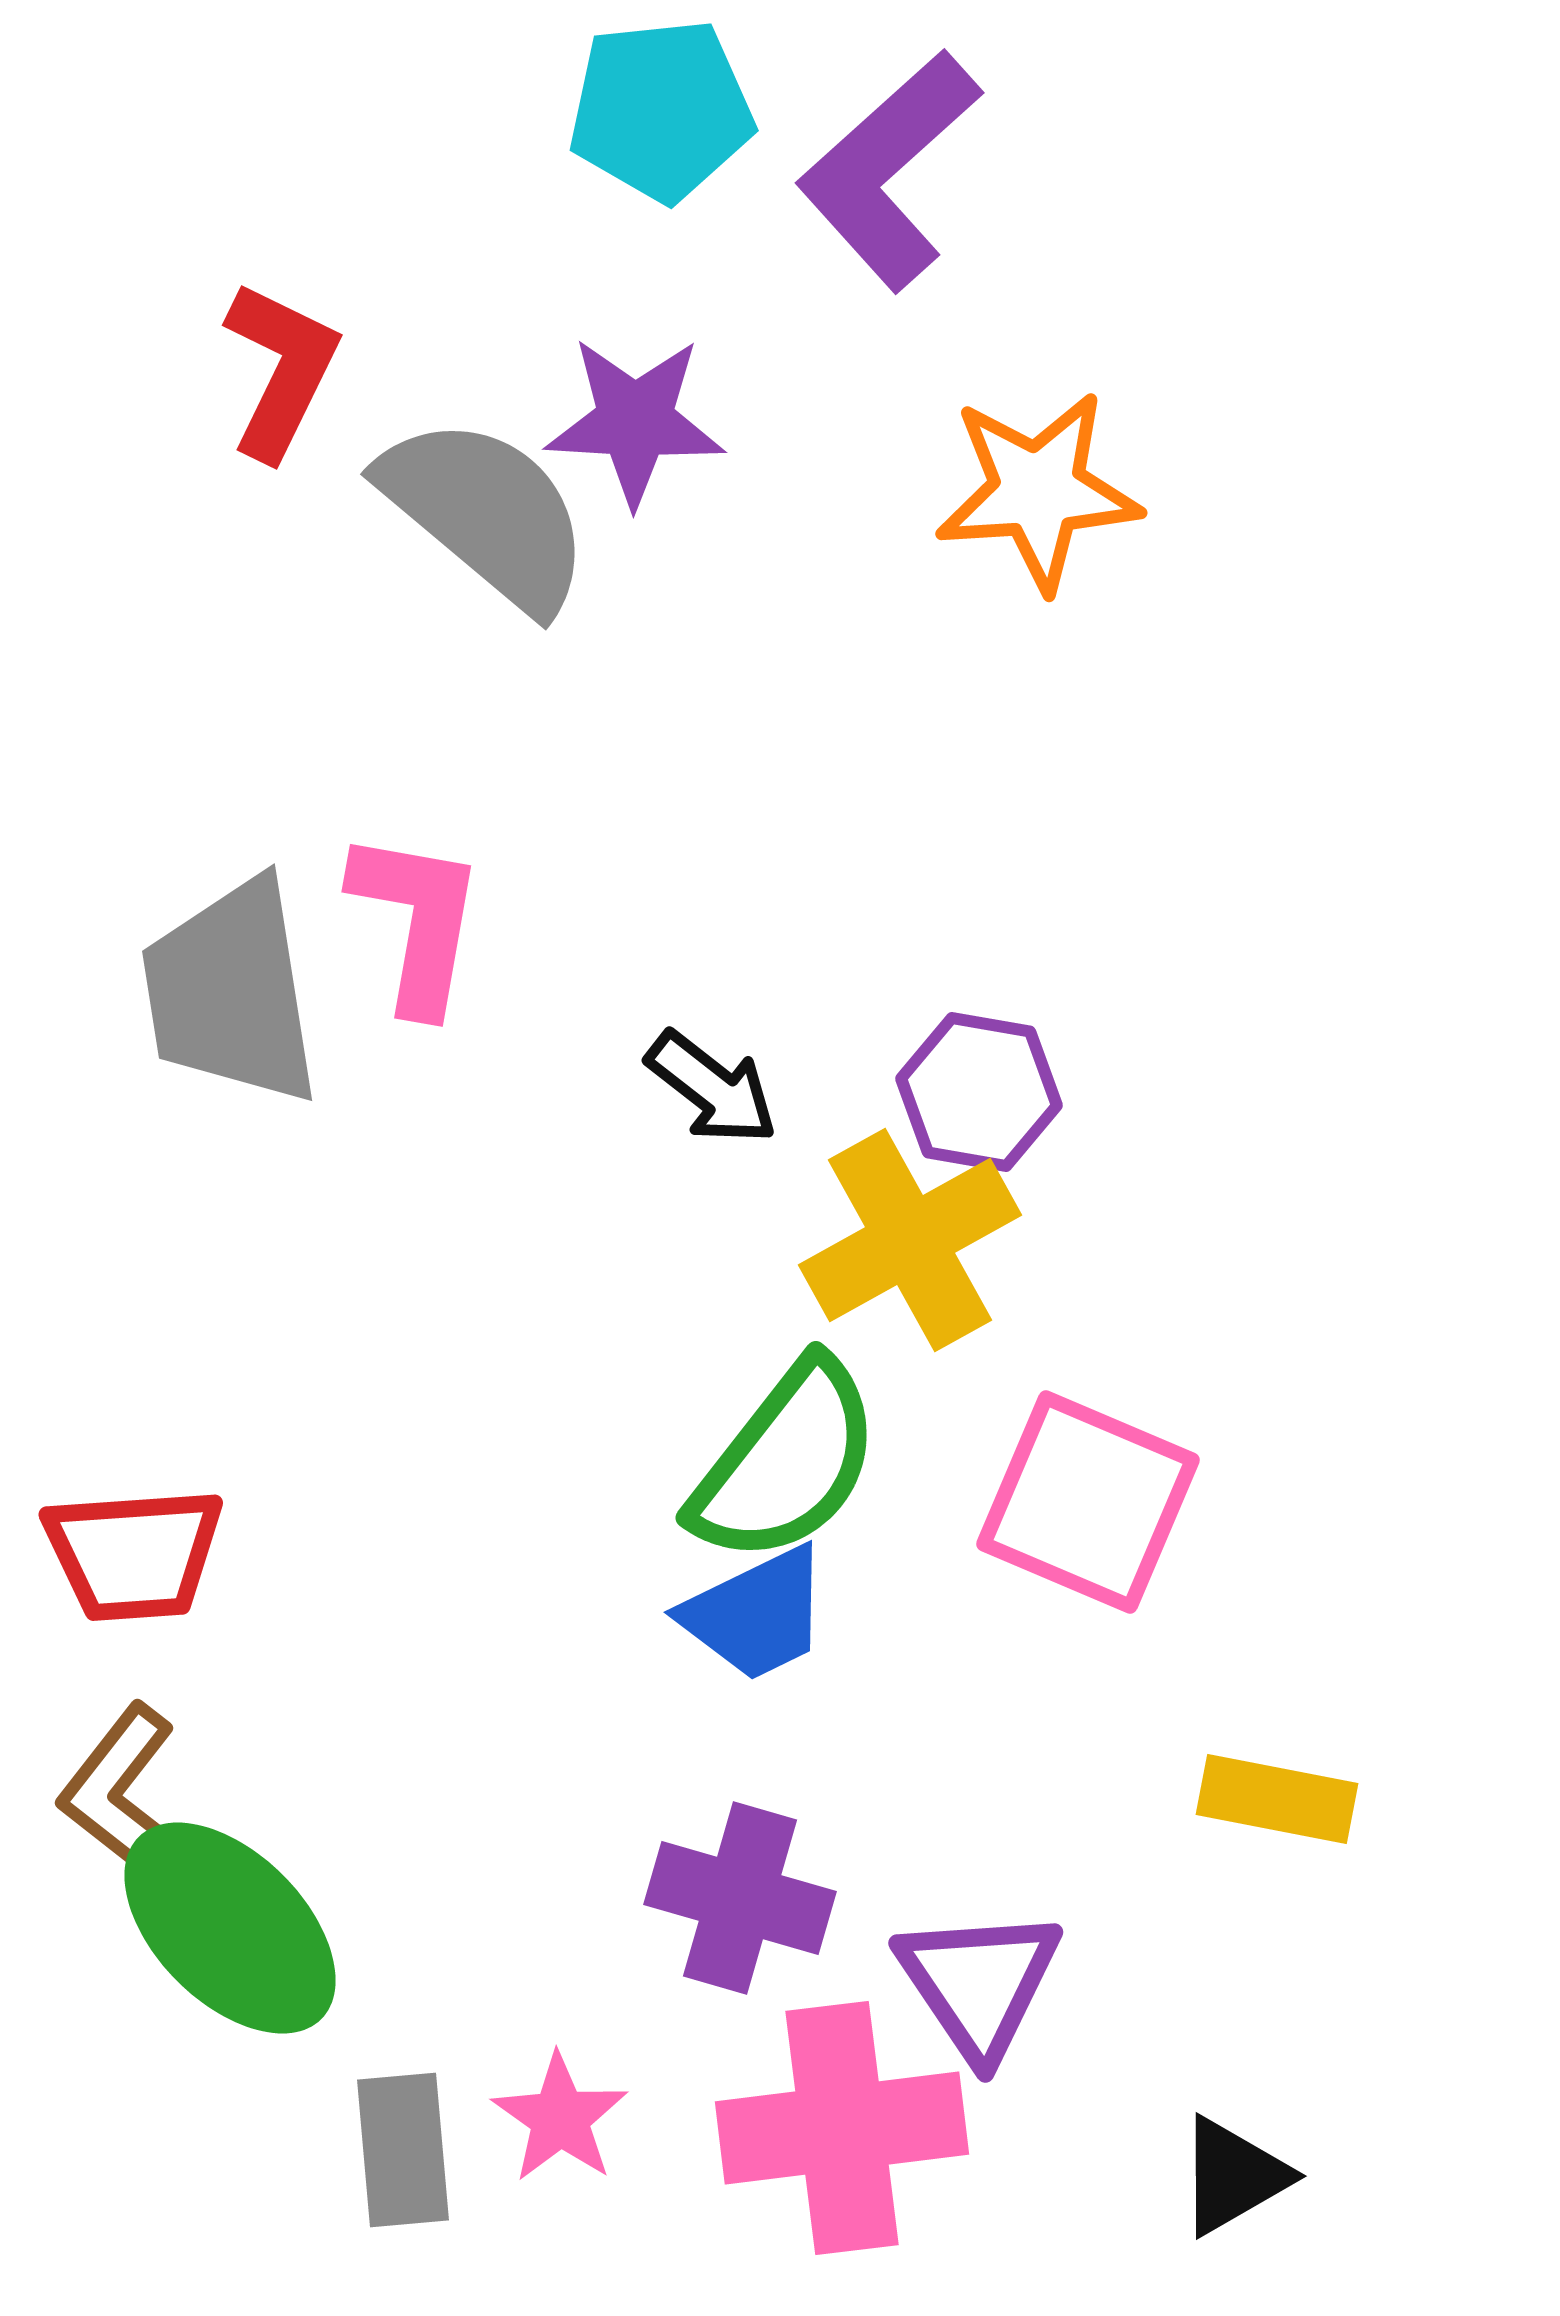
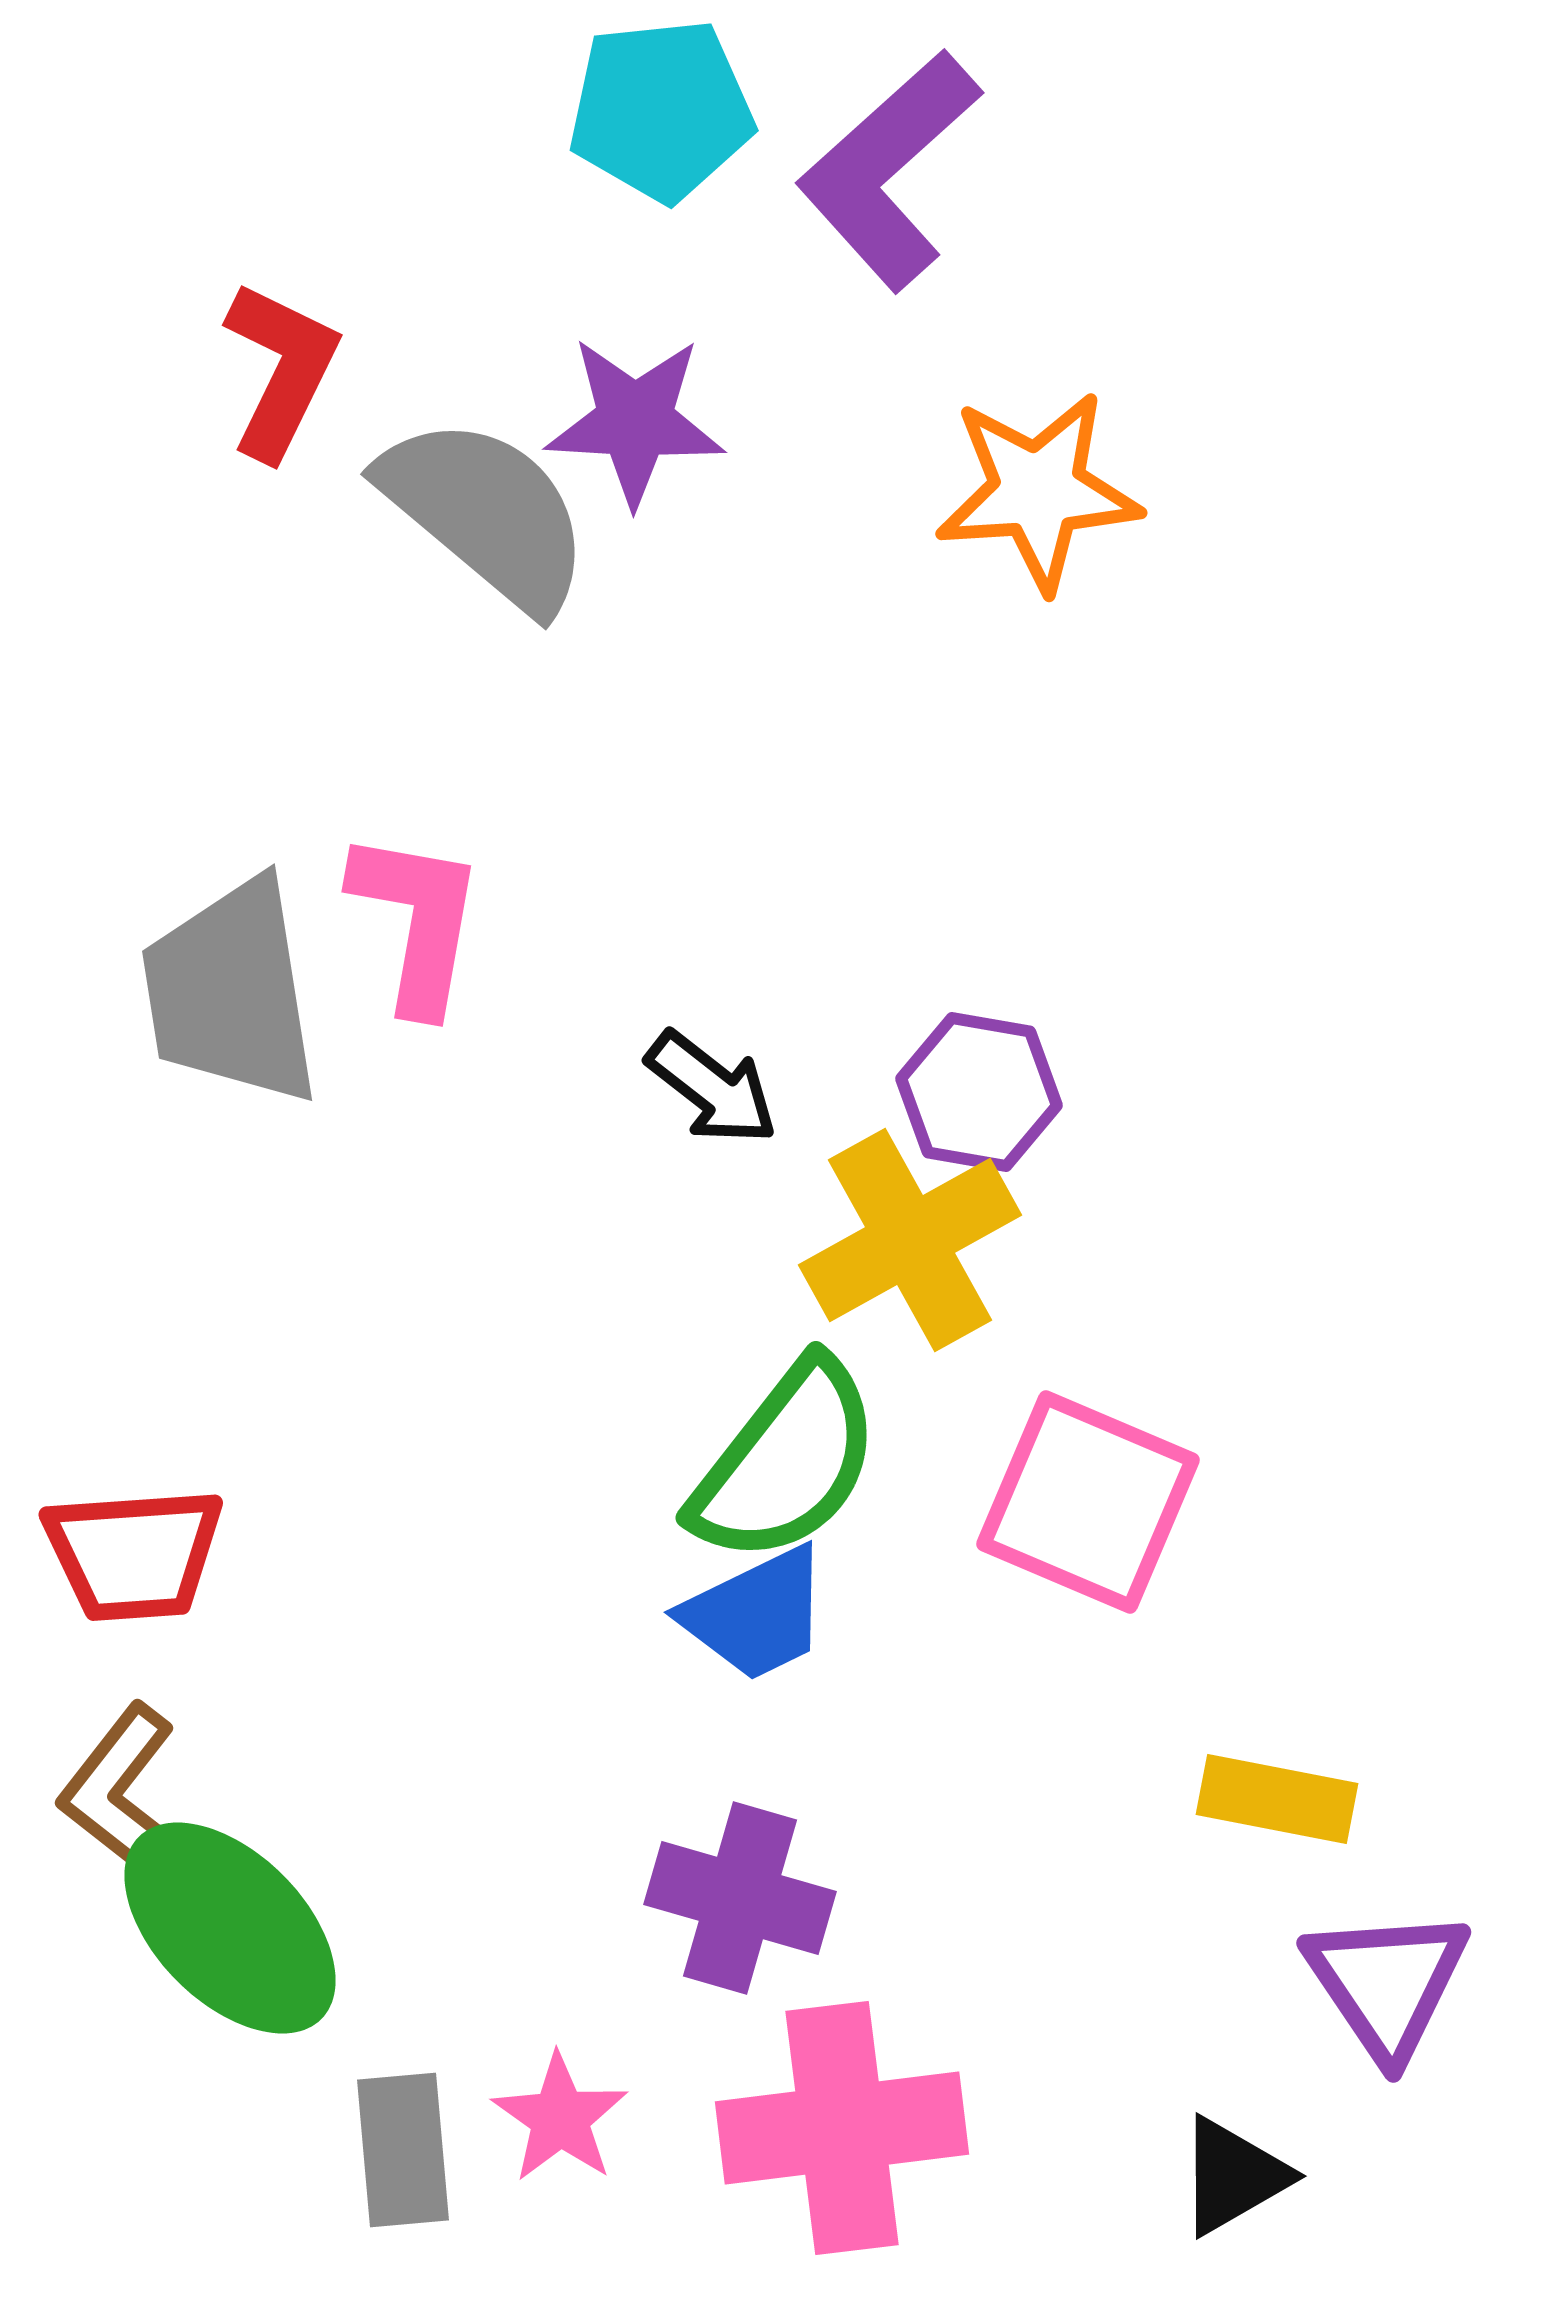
purple triangle: moved 408 px right
